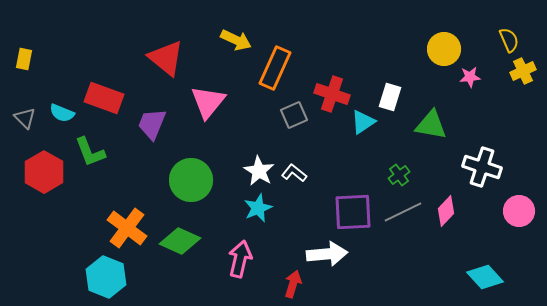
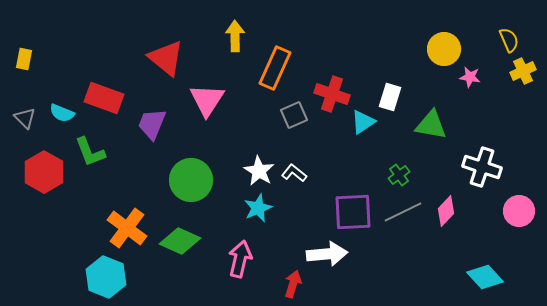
yellow arrow: moved 1 px left, 4 px up; rotated 116 degrees counterclockwise
pink star: rotated 15 degrees clockwise
pink triangle: moved 1 px left, 2 px up; rotated 6 degrees counterclockwise
